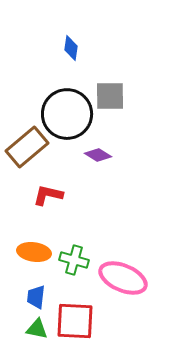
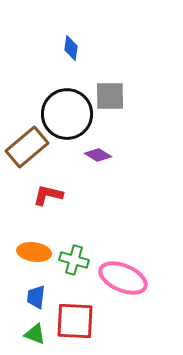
green triangle: moved 2 px left, 5 px down; rotated 10 degrees clockwise
